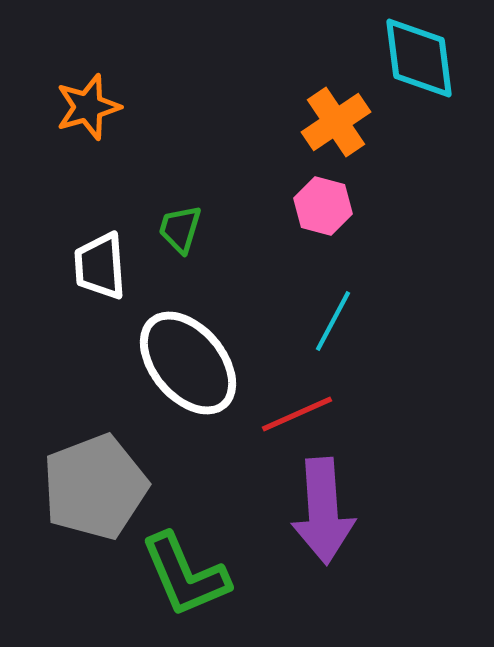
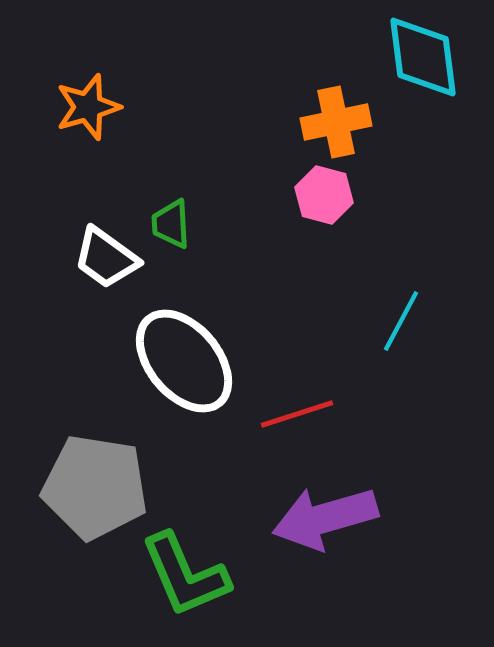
cyan diamond: moved 4 px right, 1 px up
orange cross: rotated 22 degrees clockwise
pink hexagon: moved 1 px right, 11 px up
green trapezoid: moved 9 px left, 5 px up; rotated 20 degrees counterclockwise
white trapezoid: moved 6 px right, 8 px up; rotated 50 degrees counterclockwise
cyan line: moved 68 px right
white ellipse: moved 4 px left, 2 px up
red line: rotated 6 degrees clockwise
gray pentagon: rotated 30 degrees clockwise
purple arrow: moved 2 px right, 7 px down; rotated 78 degrees clockwise
